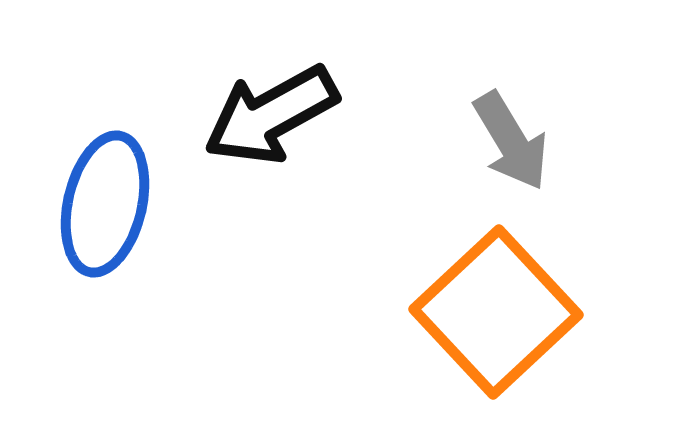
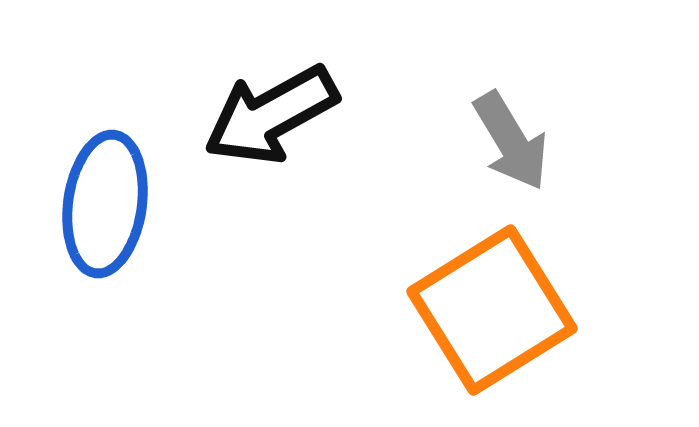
blue ellipse: rotated 5 degrees counterclockwise
orange square: moved 4 px left, 2 px up; rotated 11 degrees clockwise
